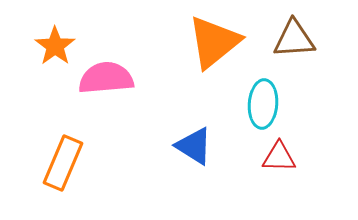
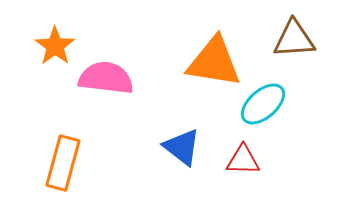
orange triangle: moved 20 px down; rotated 48 degrees clockwise
pink semicircle: rotated 12 degrees clockwise
cyan ellipse: rotated 45 degrees clockwise
blue triangle: moved 12 px left, 1 px down; rotated 6 degrees clockwise
red triangle: moved 36 px left, 3 px down
orange rectangle: rotated 8 degrees counterclockwise
